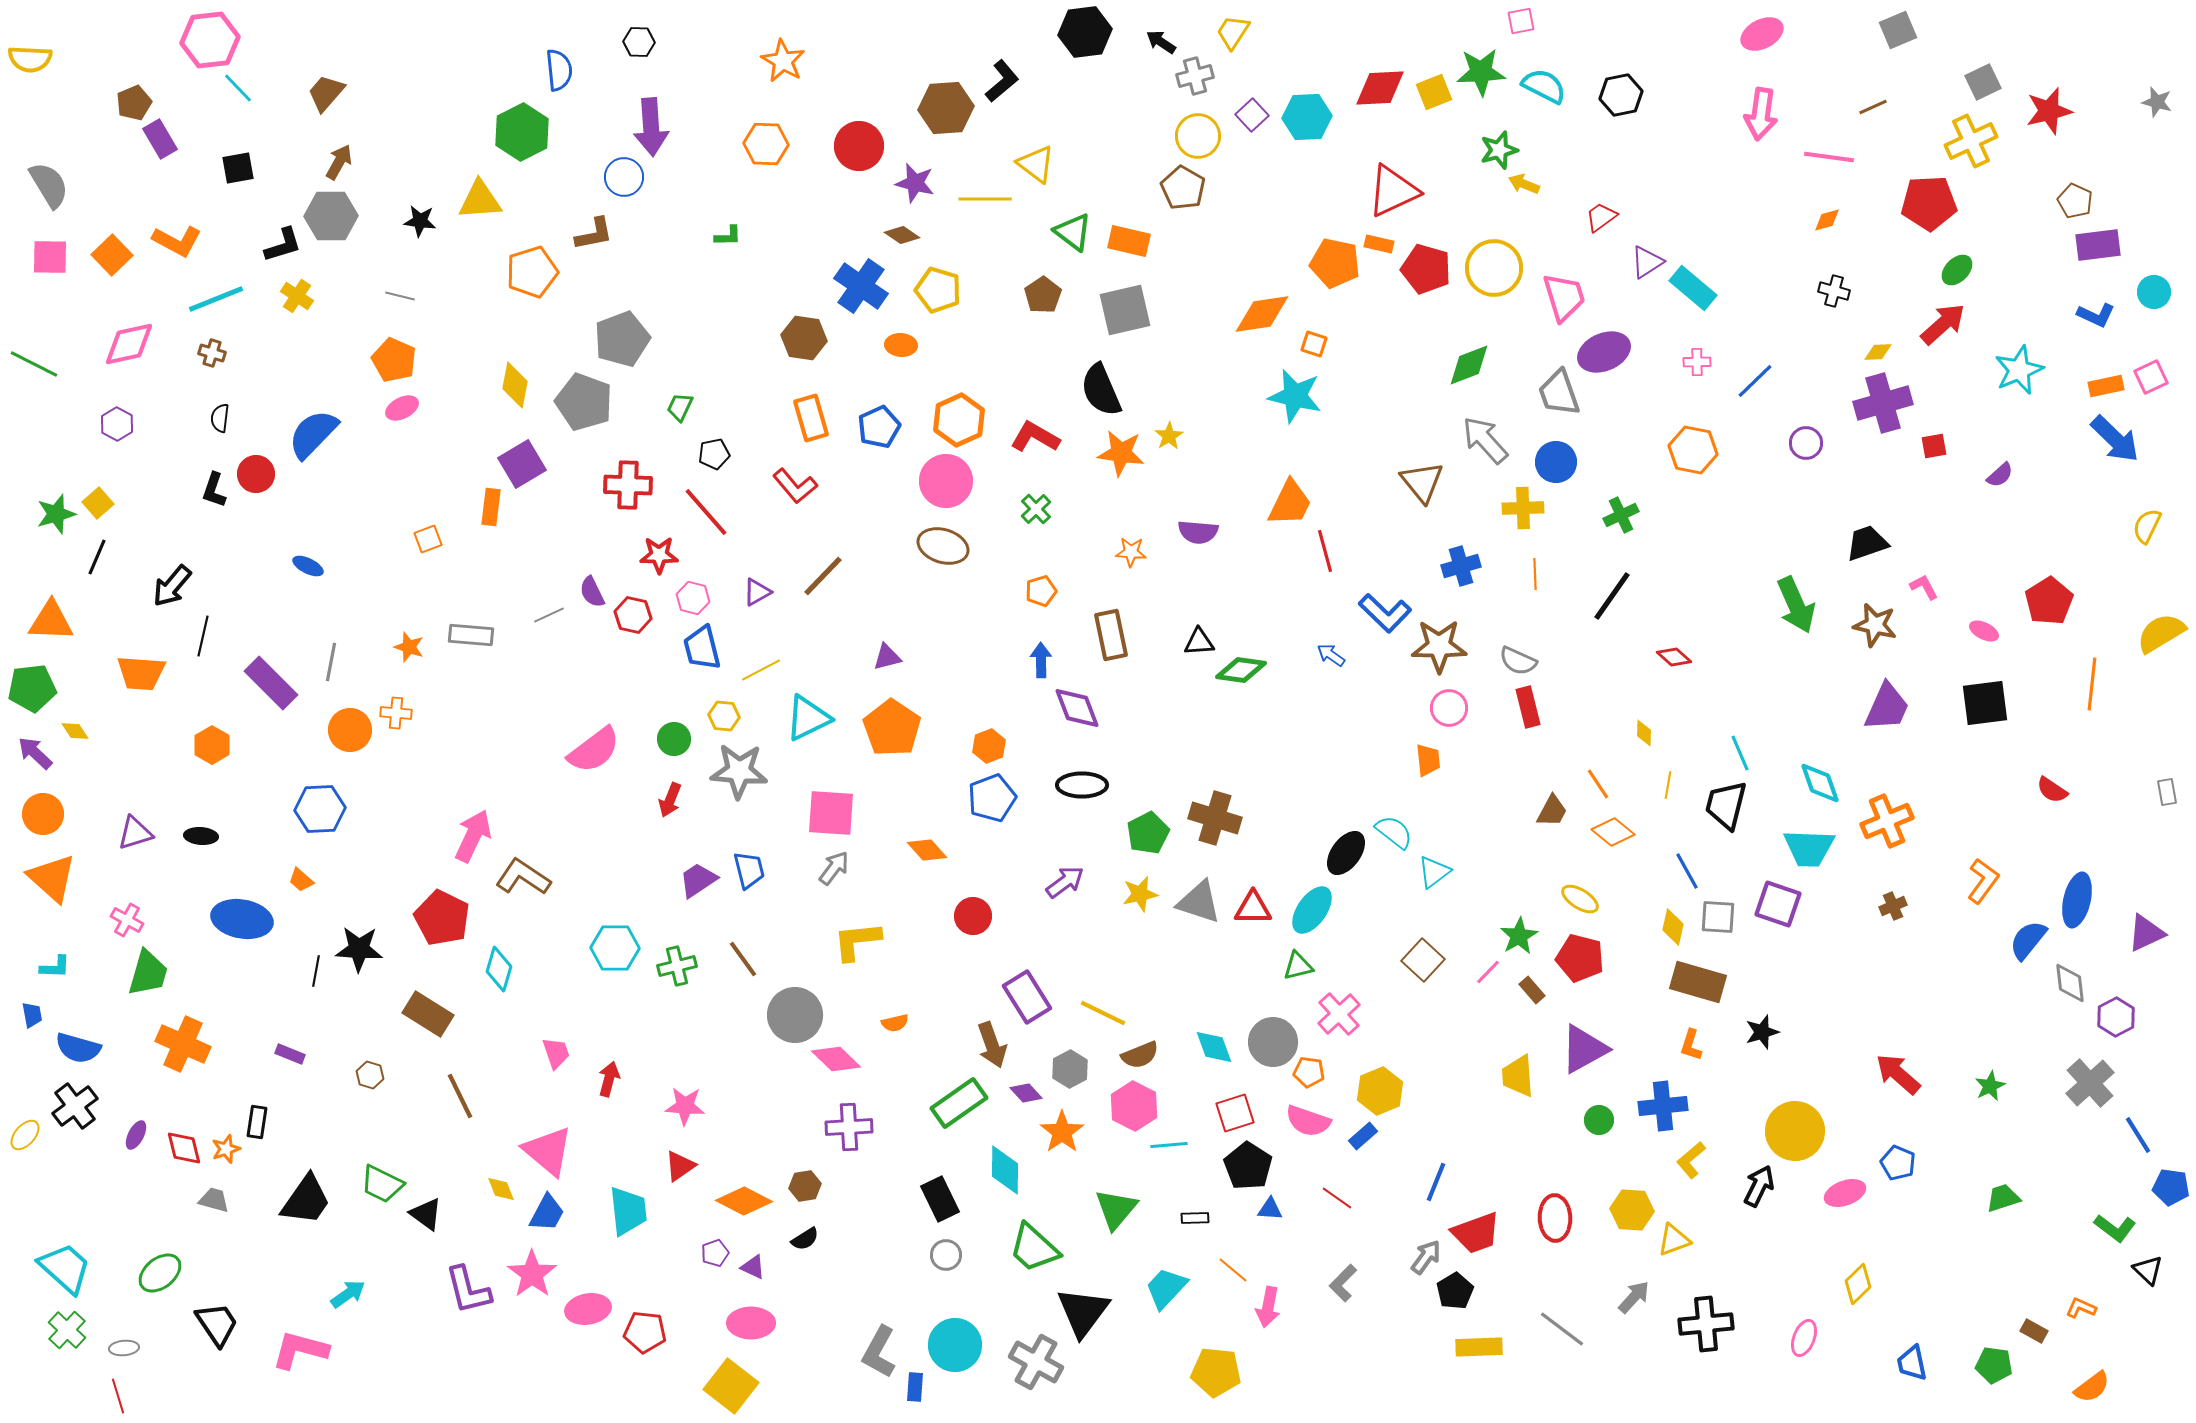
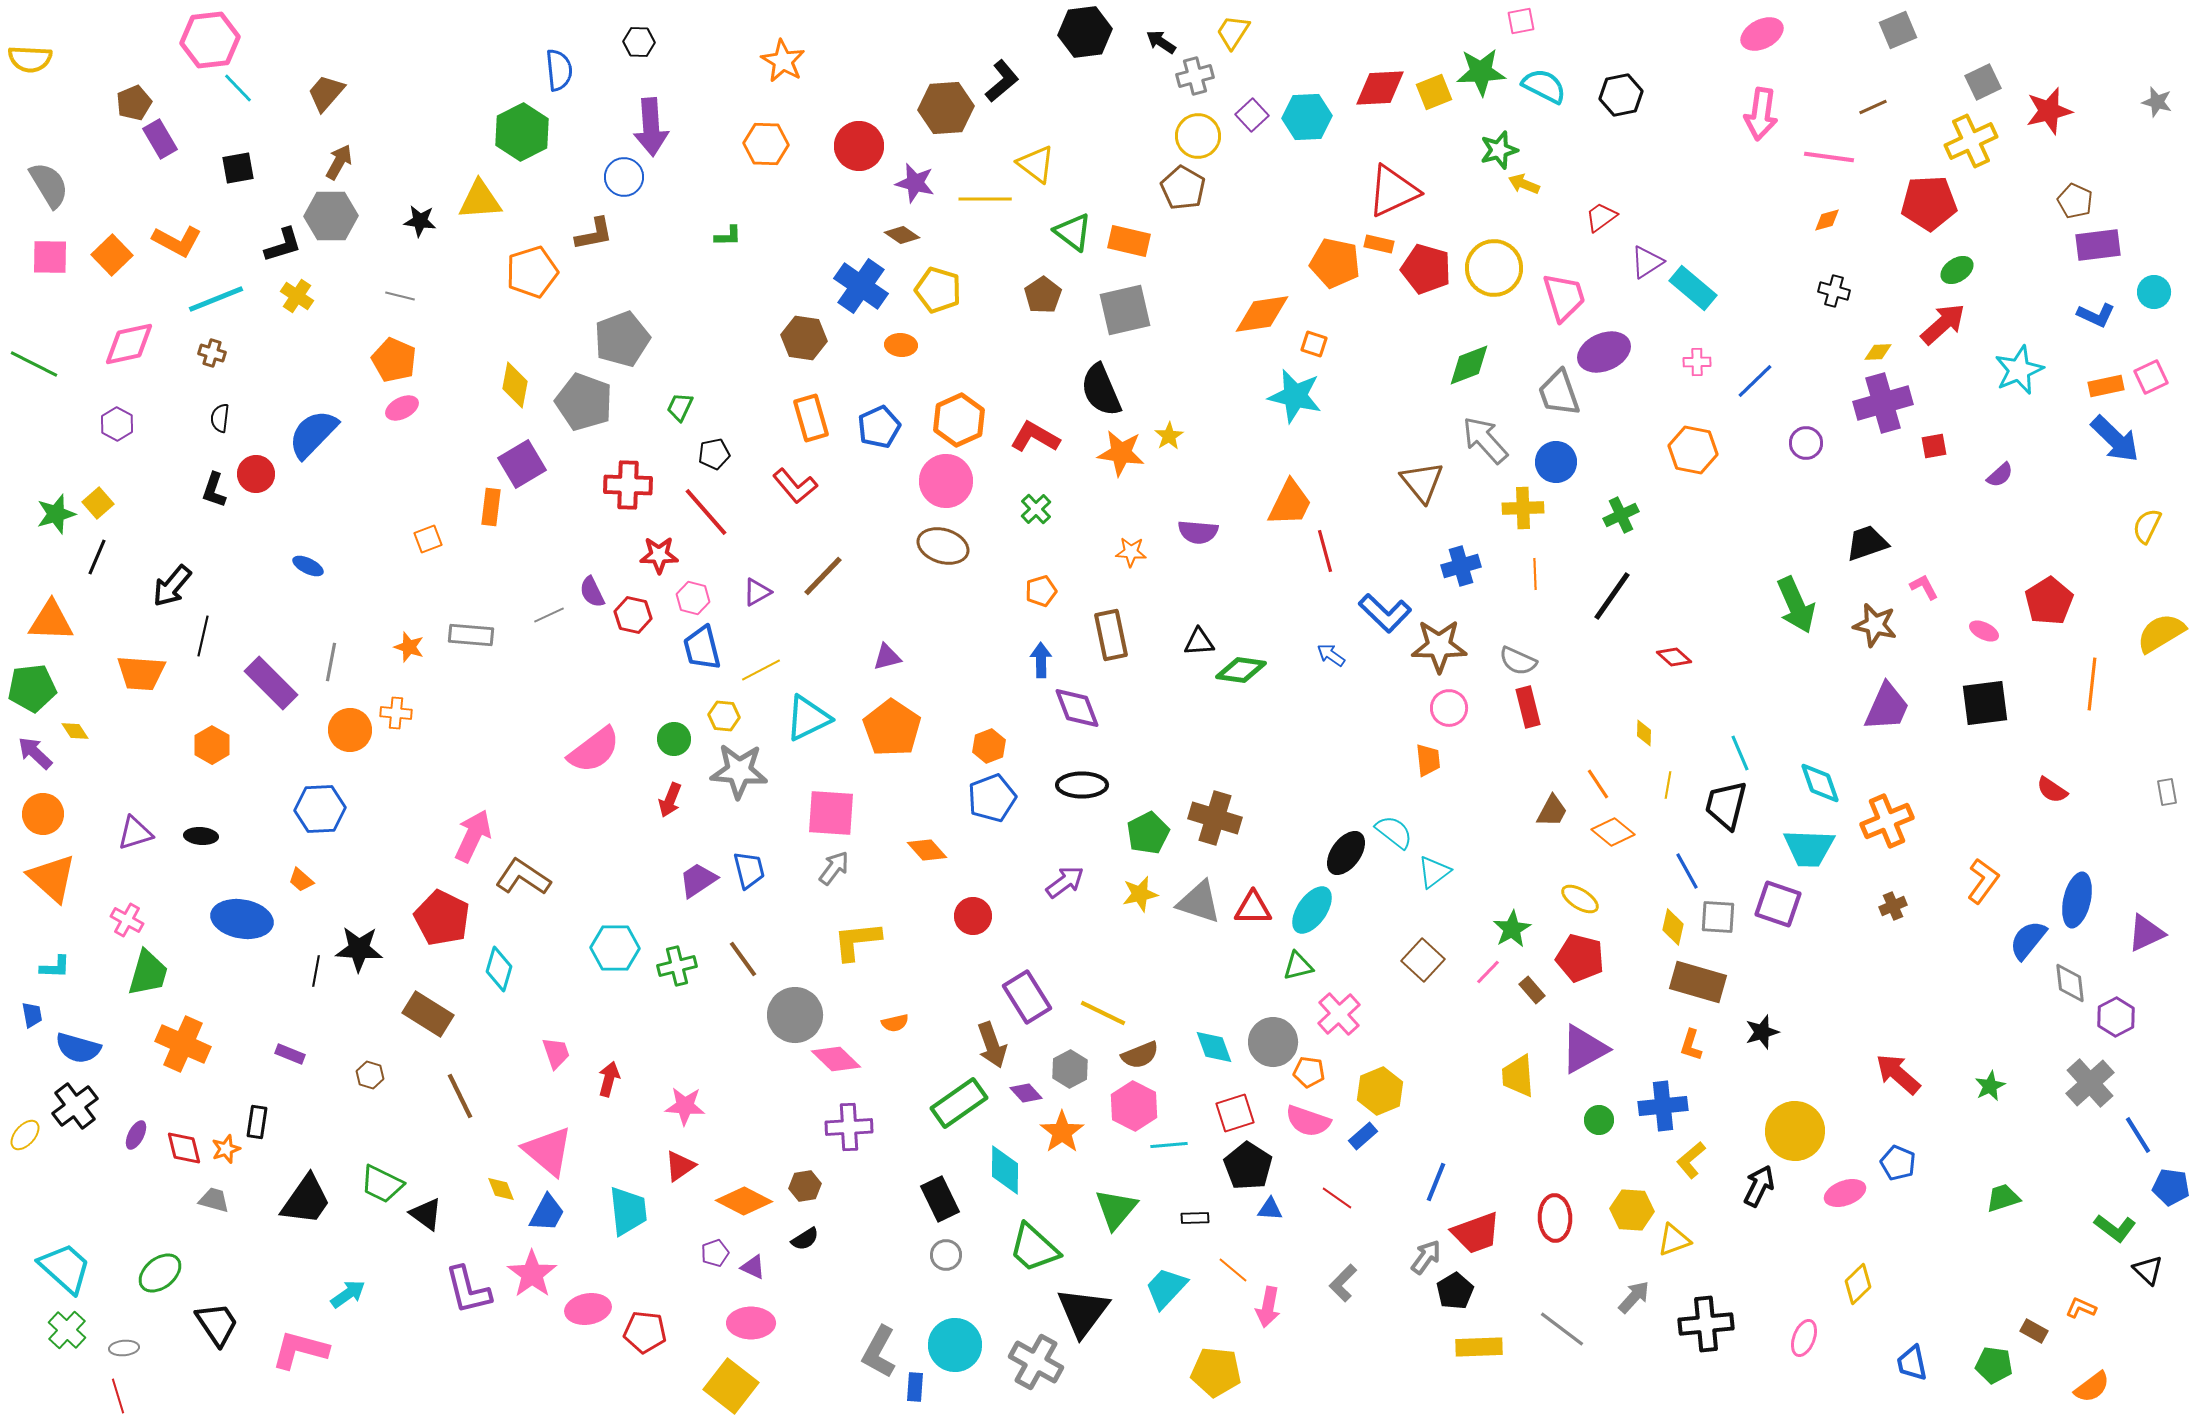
green ellipse at (1957, 270): rotated 12 degrees clockwise
green star at (1519, 936): moved 7 px left, 7 px up
